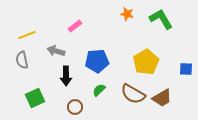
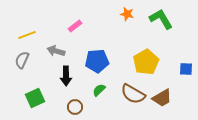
gray semicircle: rotated 36 degrees clockwise
